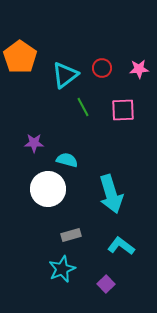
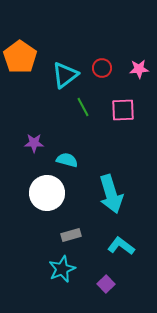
white circle: moved 1 px left, 4 px down
